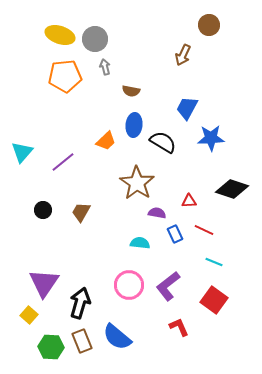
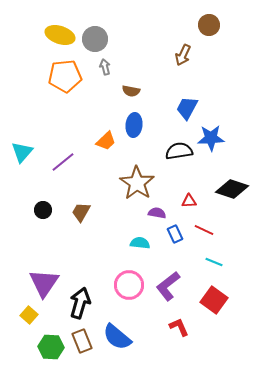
black semicircle: moved 16 px right, 9 px down; rotated 40 degrees counterclockwise
